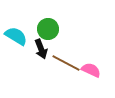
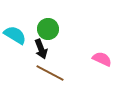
cyan semicircle: moved 1 px left, 1 px up
brown line: moved 16 px left, 10 px down
pink semicircle: moved 11 px right, 11 px up
